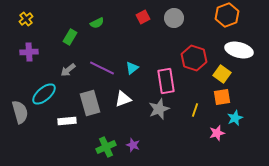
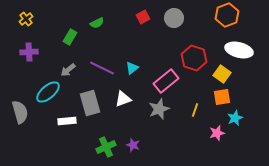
pink rectangle: rotated 60 degrees clockwise
cyan ellipse: moved 4 px right, 2 px up
